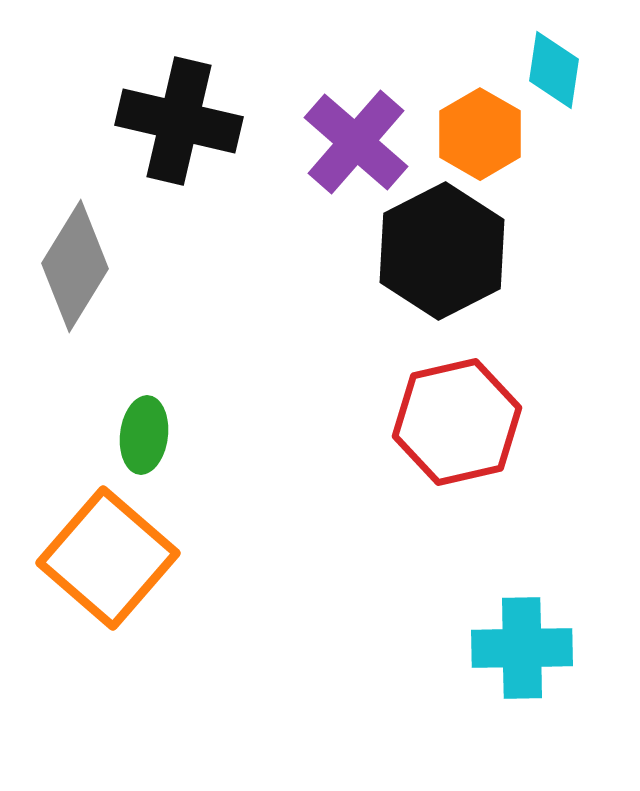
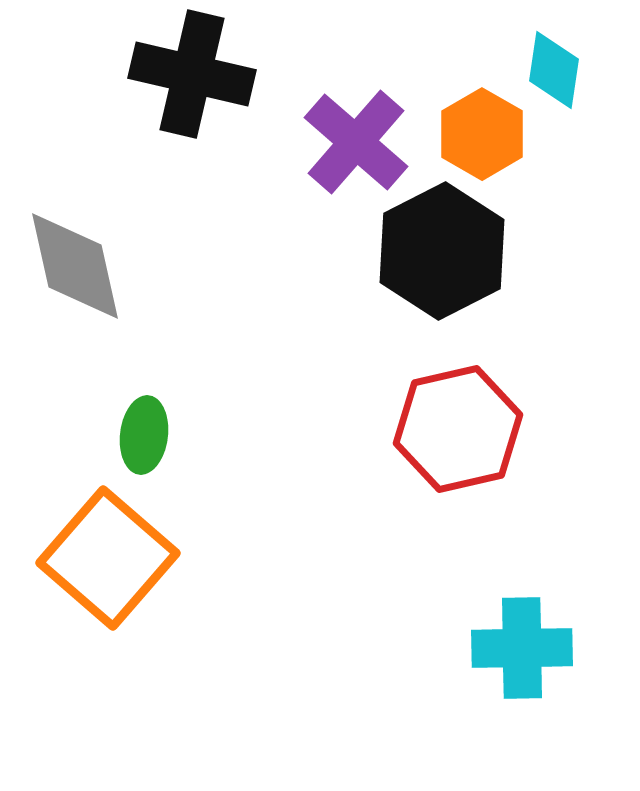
black cross: moved 13 px right, 47 px up
orange hexagon: moved 2 px right
gray diamond: rotated 44 degrees counterclockwise
red hexagon: moved 1 px right, 7 px down
